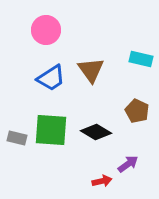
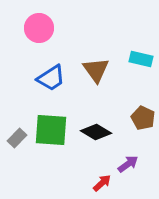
pink circle: moved 7 px left, 2 px up
brown triangle: moved 5 px right
brown pentagon: moved 6 px right, 7 px down
gray rectangle: rotated 60 degrees counterclockwise
red arrow: moved 2 px down; rotated 30 degrees counterclockwise
